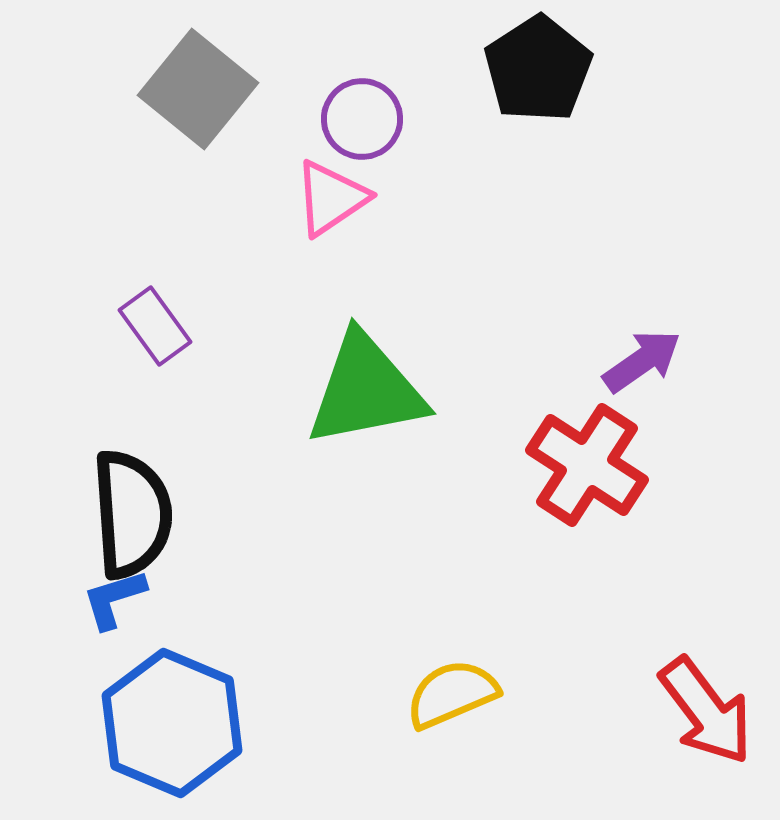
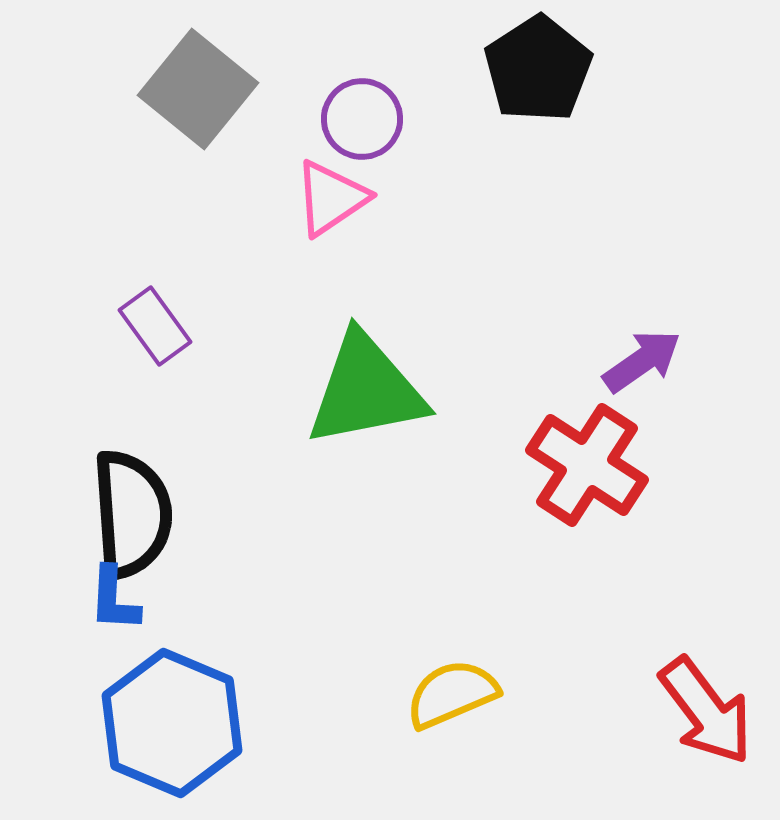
blue L-shape: rotated 70 degrees counterclockwise
